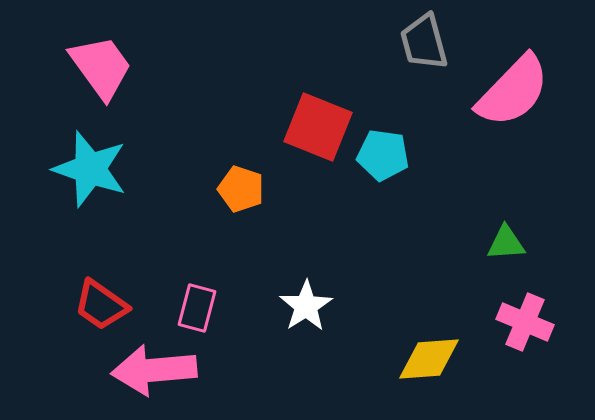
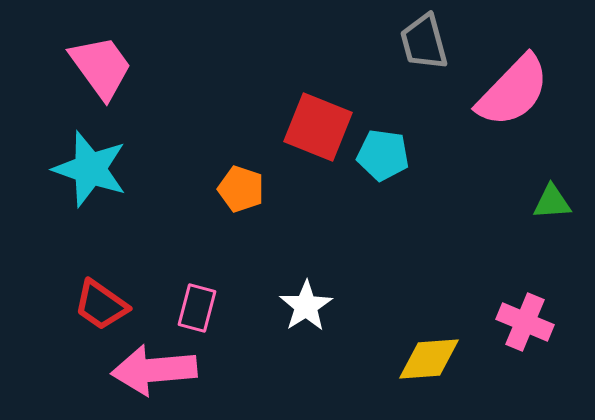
green triangle: moved 46 px right, 41 px up
